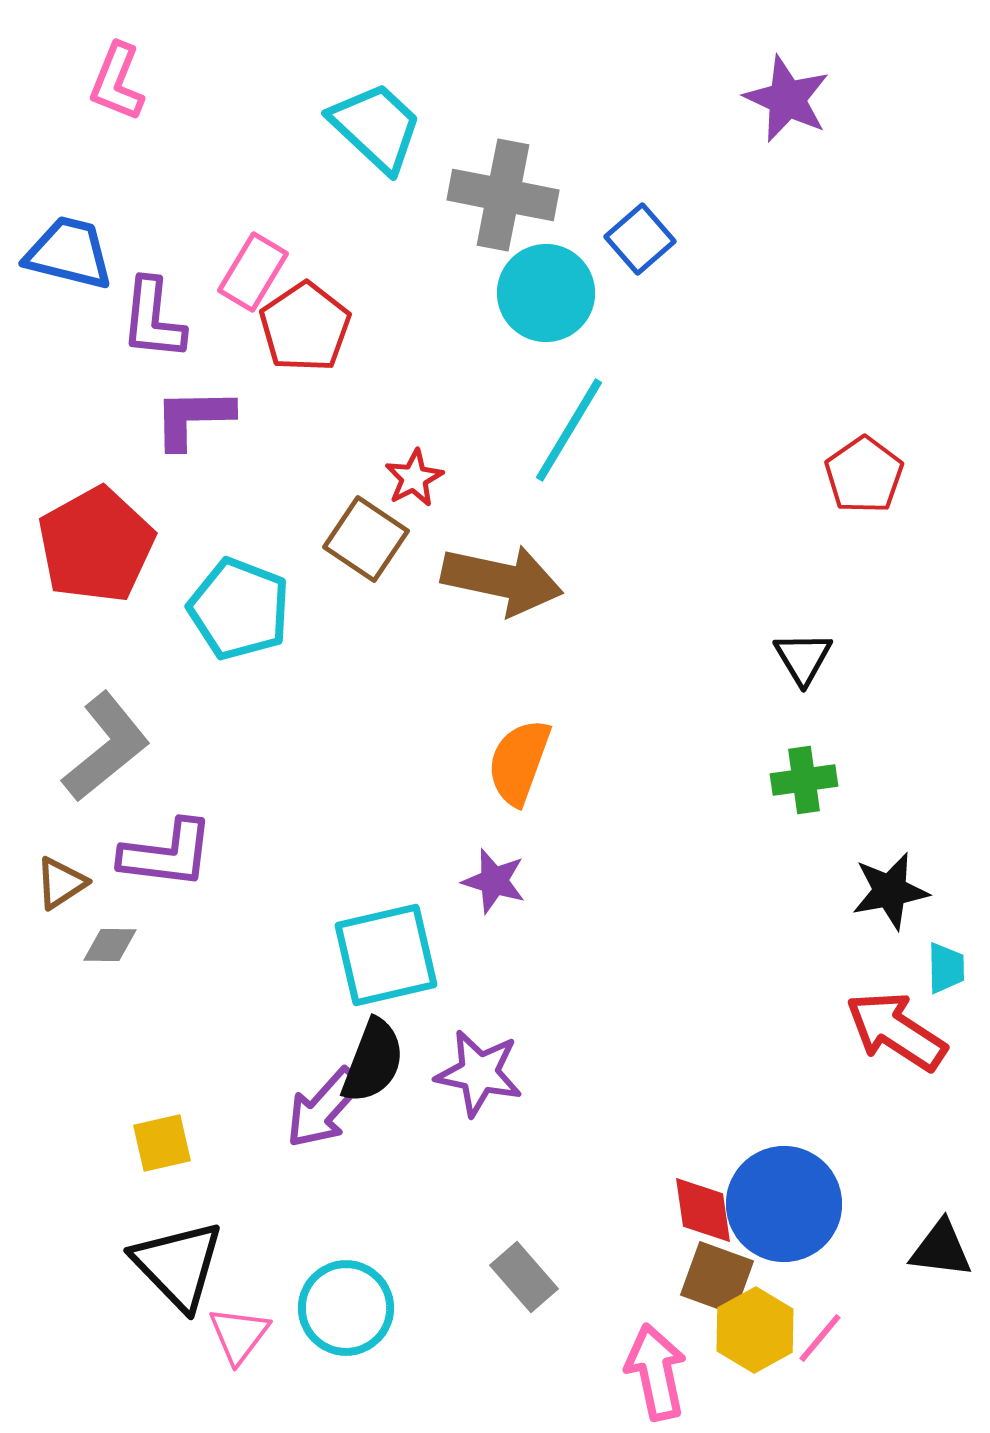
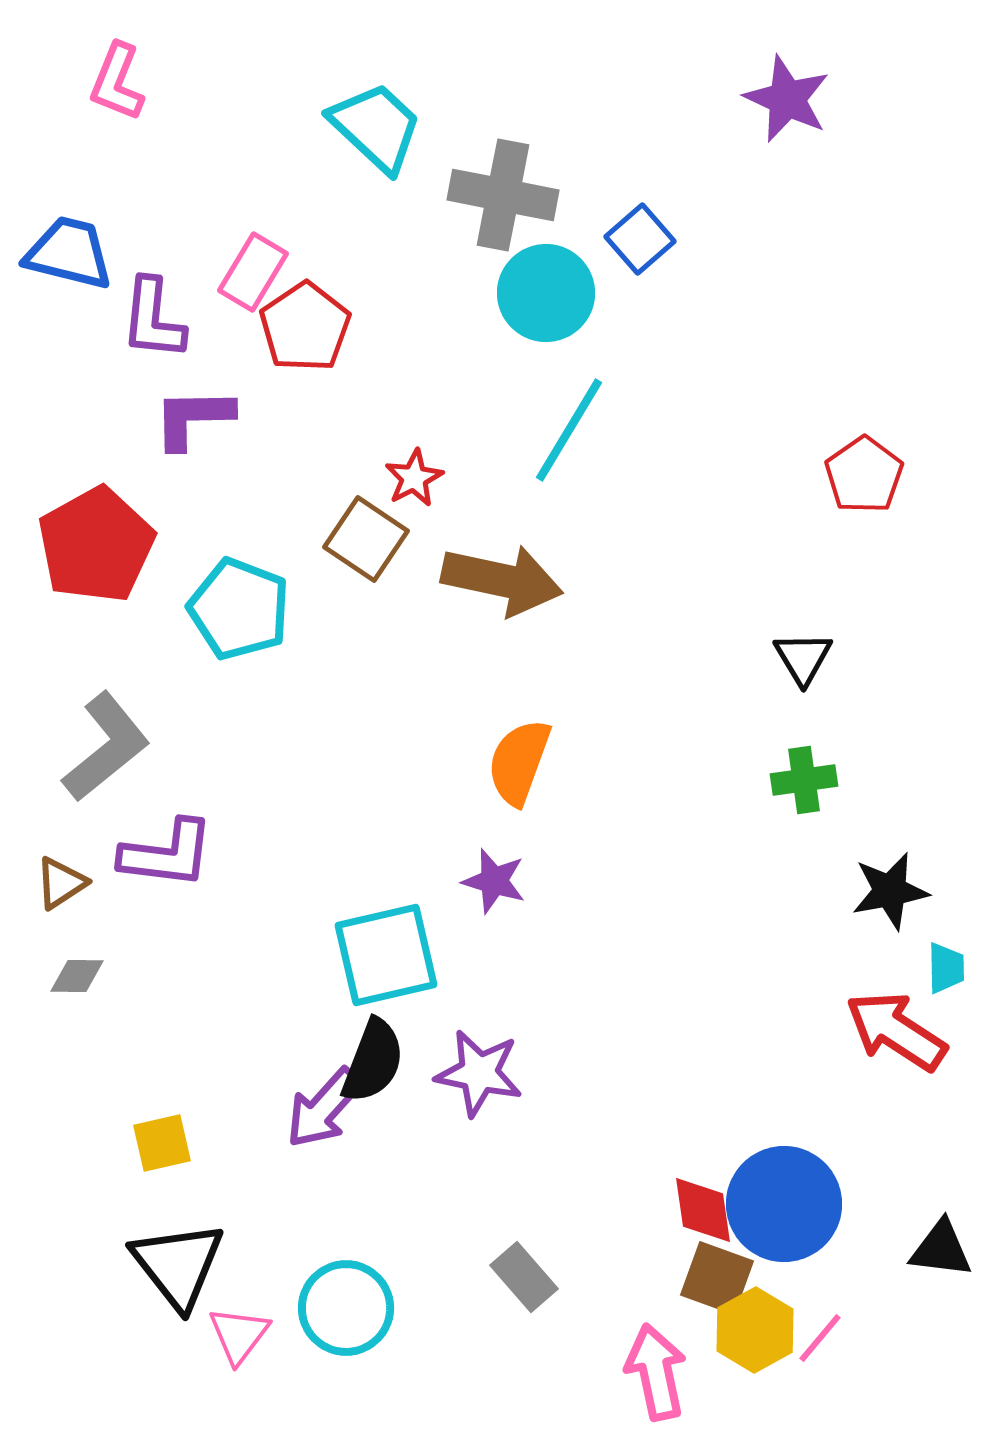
gray diamond at (110, 945): moved 33 px left, 31 px down
black triangle at (178, 1265): rotated 6 degrees clockwise
